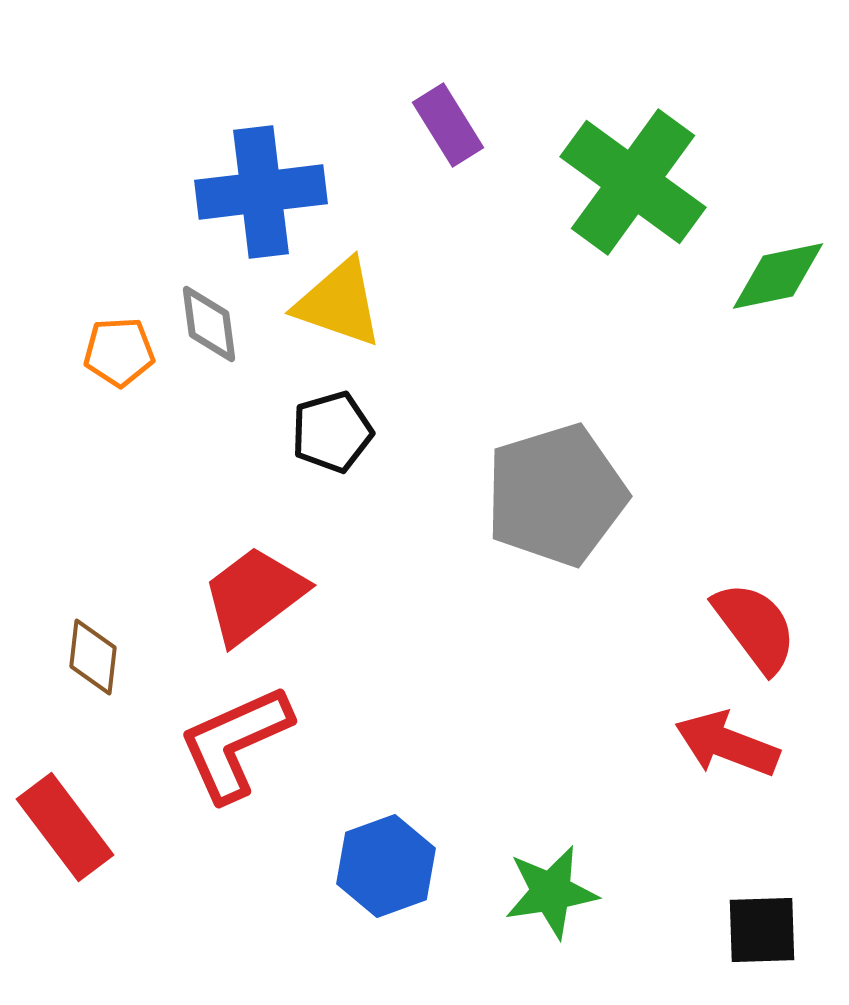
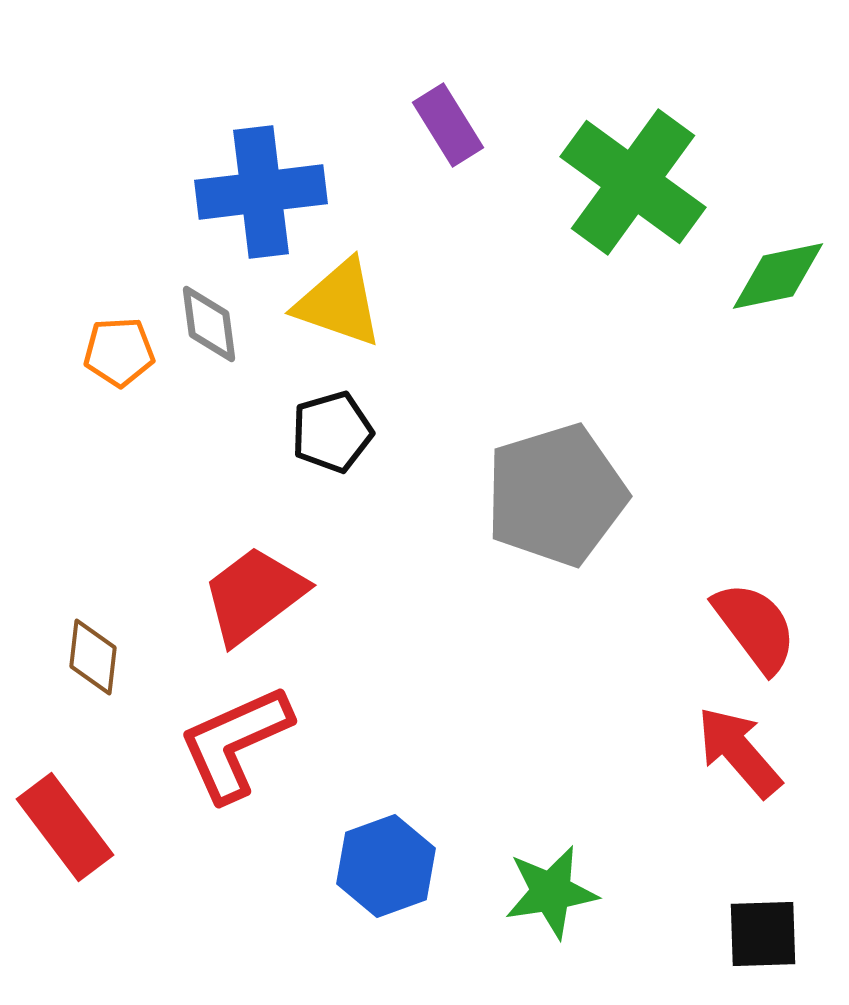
red arrow: moved 12 px right, 8 px down; rotated 28 degrees clockwise
black square: moved 1 px right, 4 px down
